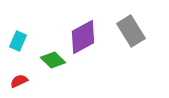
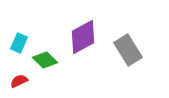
gray rectangle: moved 3 px left, 19 px down
cyan rectangle: moved 1 px right, 2 px down
green diamond: moved 8 px left
